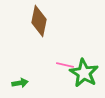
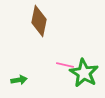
green arrow: moved 1 px left, 3 px up
